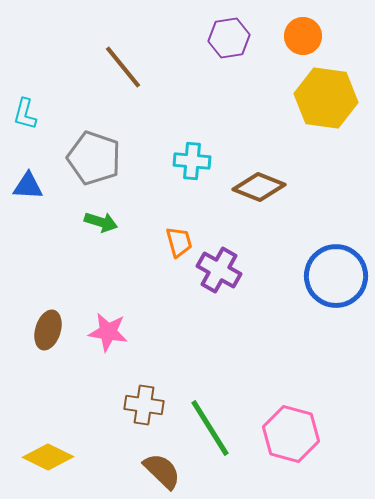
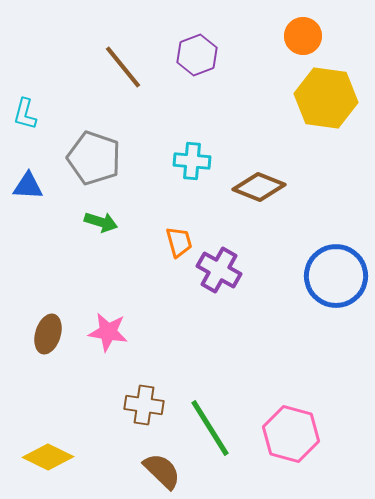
purple hexagon: moved 32 px left, 17 px down; rotated 12 degrees counterclockwise
brown ellipse: moved 4 px down
